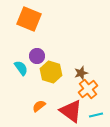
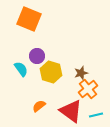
cyan semicircle: moved 1 px down
